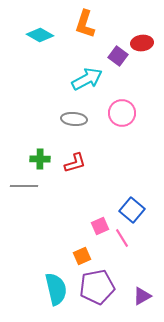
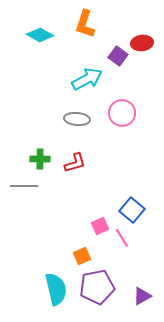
gray ellipse: moved 3 px right
